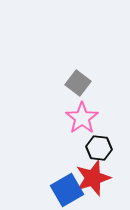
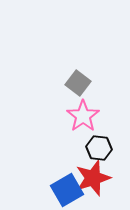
pink star: moved 1 px right, 2 px up
